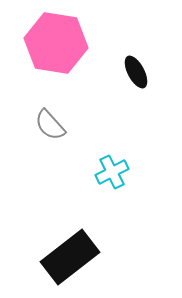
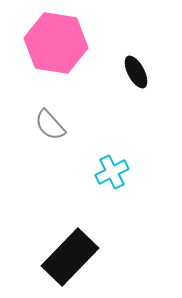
black rectangle: rotated 8 degrees counterclockwise
